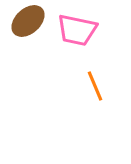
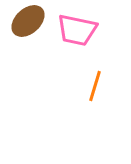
orange line: rotated 40 degrees clockwise
